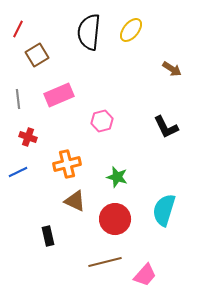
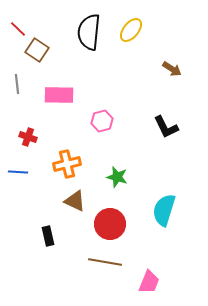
red line: rotated 72 degrees counterclockwise
brown square: moved 5 px up; rotated 25 degrees counterclockwise
pink rectangle: rotated 24 degrees clockwise
gray line: moved 1 px left, 15 px up
blue line: rotated 30 degrees clockwise
red circle: moved 5 px left, 5 px down
brown line: rotated 24 degrees clockwise
pink trapezoid: moved 4 px right, 7 px down; rotated 20 degrees counterclockwise
